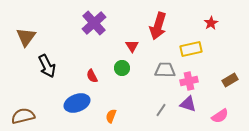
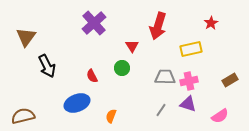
gray trapezoid: moved 7 px down
